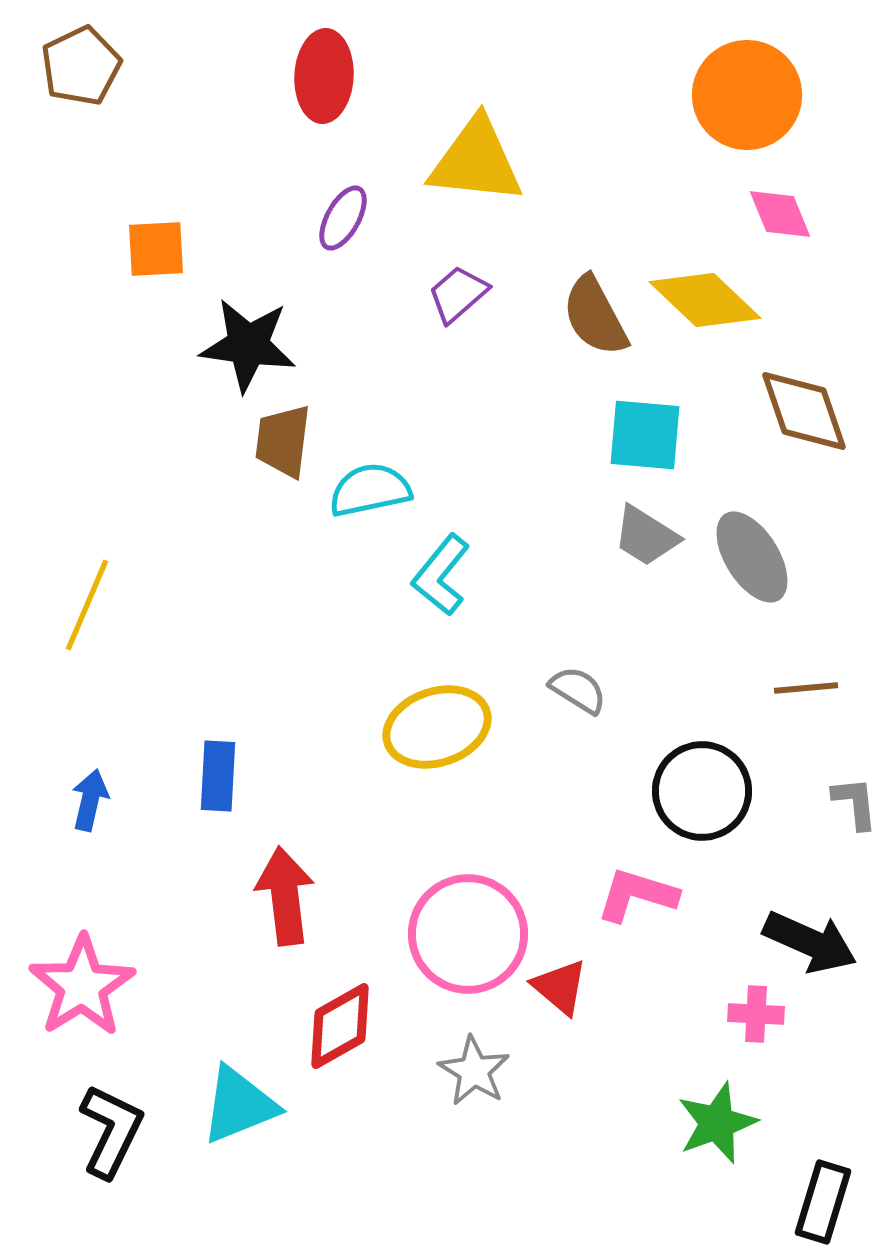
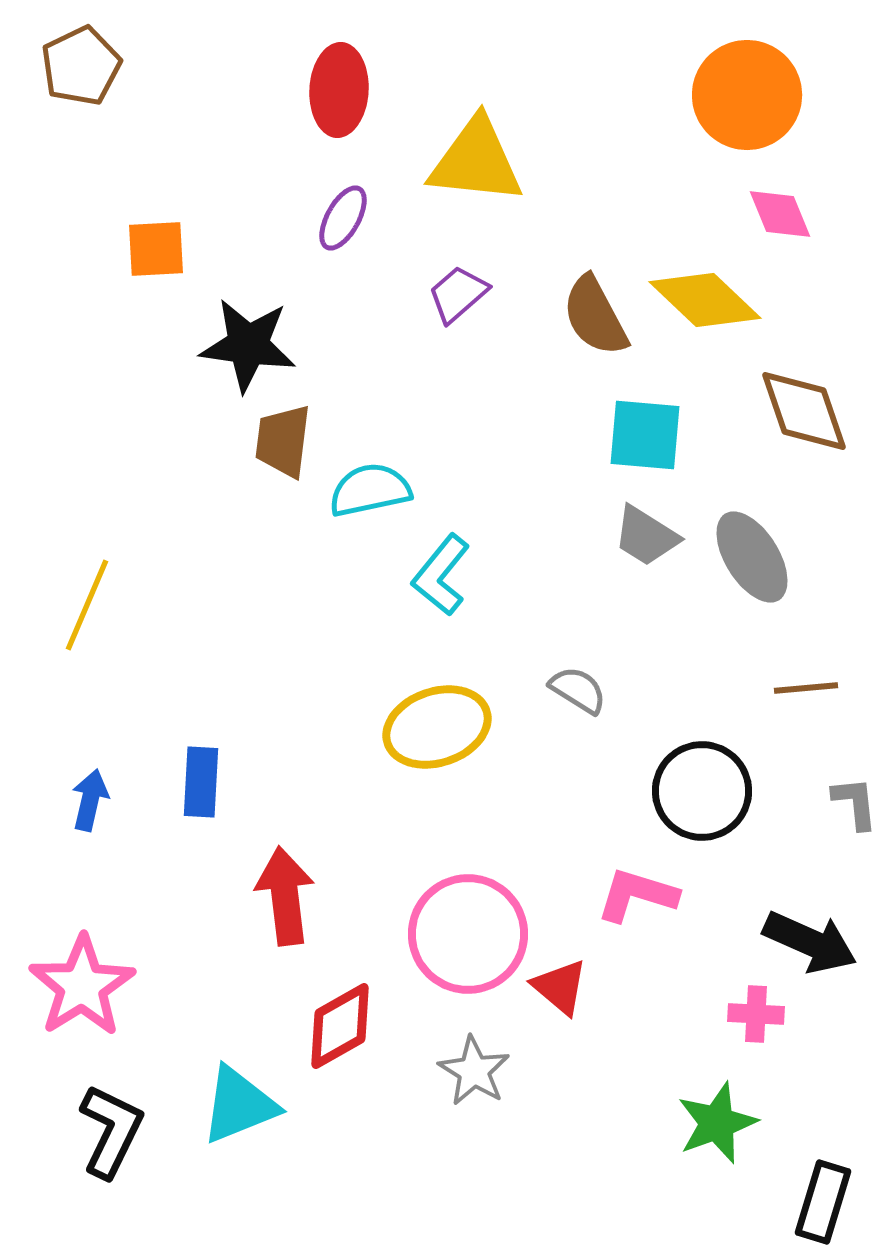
red ellipse: moved 15 px right, 14 px down
blue rectangle: moved 17 px left, 6 px down
